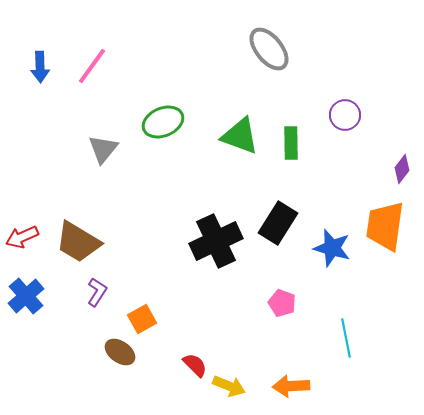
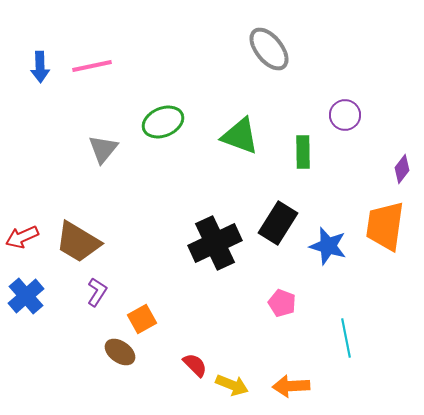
pink line: rotated 42 degrees clockwise
green rectangle: moved 12 px right, 9 px down
black cross: moved 1 px left, 2 px down
blue star: moved 4 px left, 2 px up
yellow arrow: moved 3 px right, 1 px up
